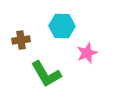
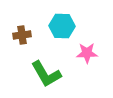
brown cross: moved 1 px right, 5 px up
pink star: rotated 20 degrees clockwise
